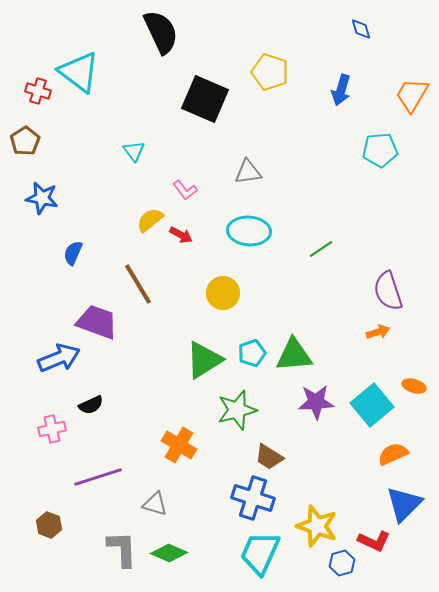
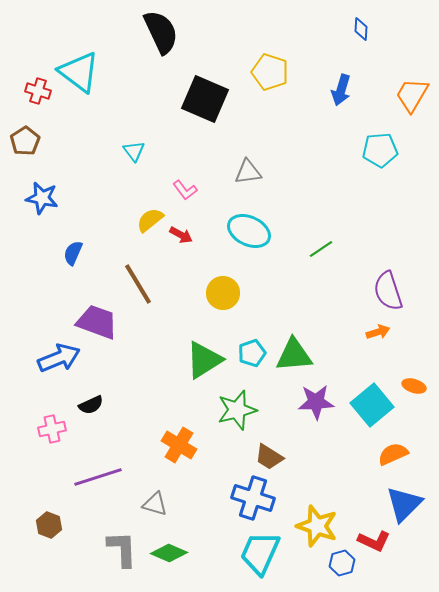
blue diamond at (361, 29): rotated 20 degrees clockwise
cyan ellipse at (249, 231): rotated 21 degrees clockwise
